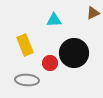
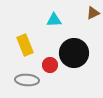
red circle: moved 2 px down
